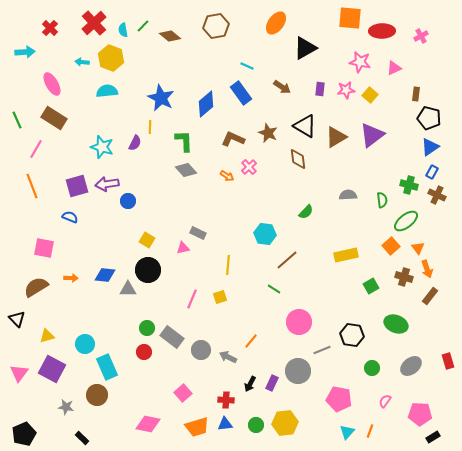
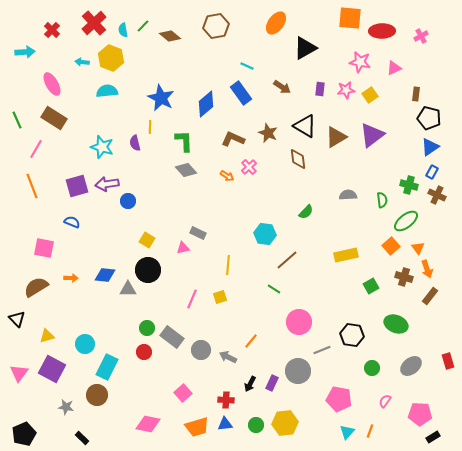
red cross at (50, 28): moved 2 px right, 2 px down
yellow square at (370, 95): rotated 14 degrees clockwise
purple semicircle at (135, 143): rotated 140 degrees clockwise
blue semicircle at (70, 217): moved 2 px right, 5 px down
cyan rectangle at (107, 367): rotated 50 degrees clockwise
